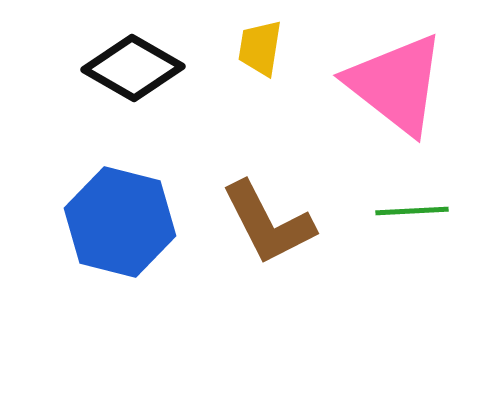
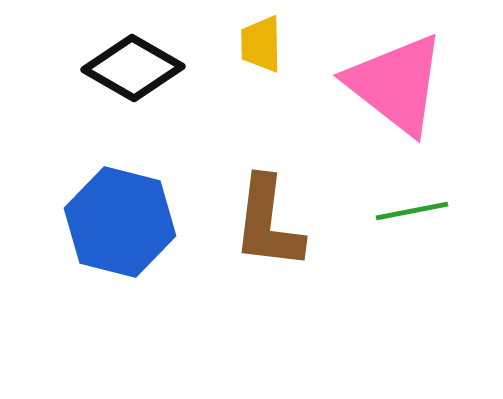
yellow trapezoid: moved 1 px right, 4 px up; rotated 10 degrees counterclockwise
green line: rotated 8 degrees counterclockwise
brown L-shape: rotated 34 degrees clockwise
